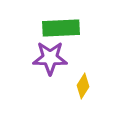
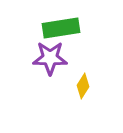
green rectangle: rotated 6 degrees counterclockwise
